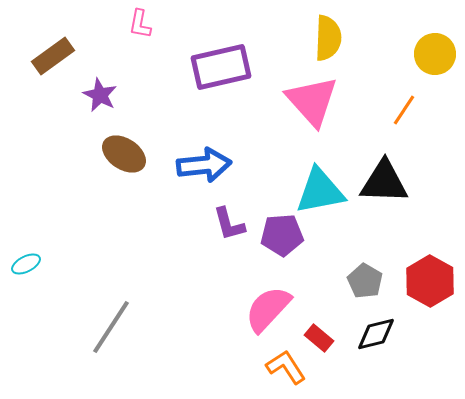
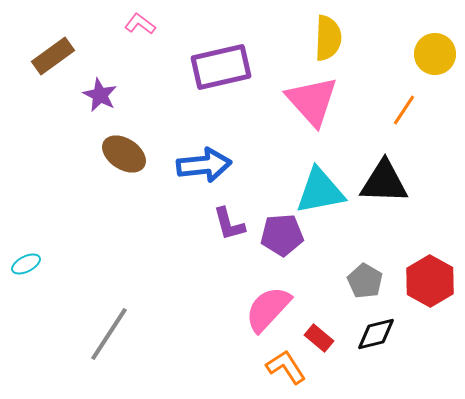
pink L-shape: rotated 116 degrees clockwise
gray line: moved 2 px left, 7 px down
